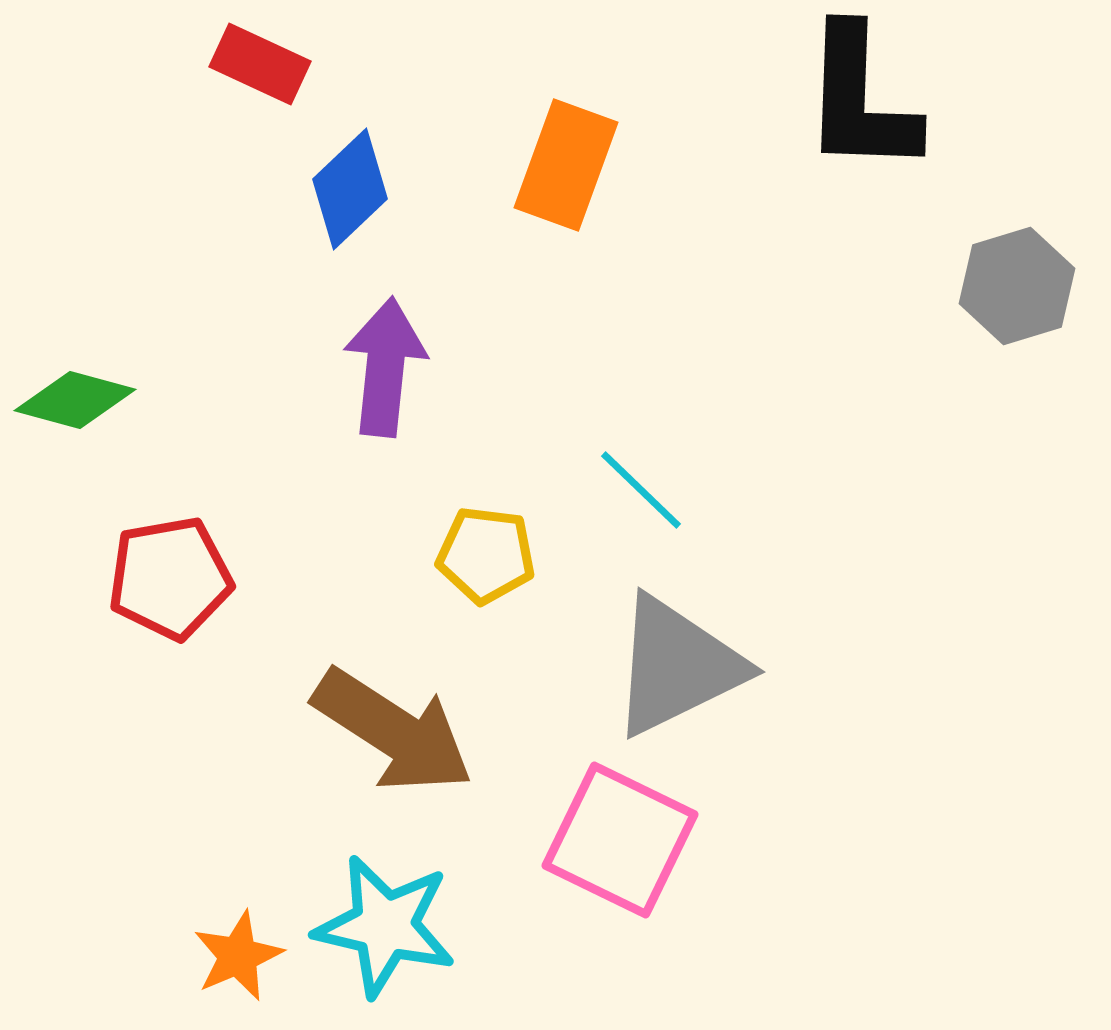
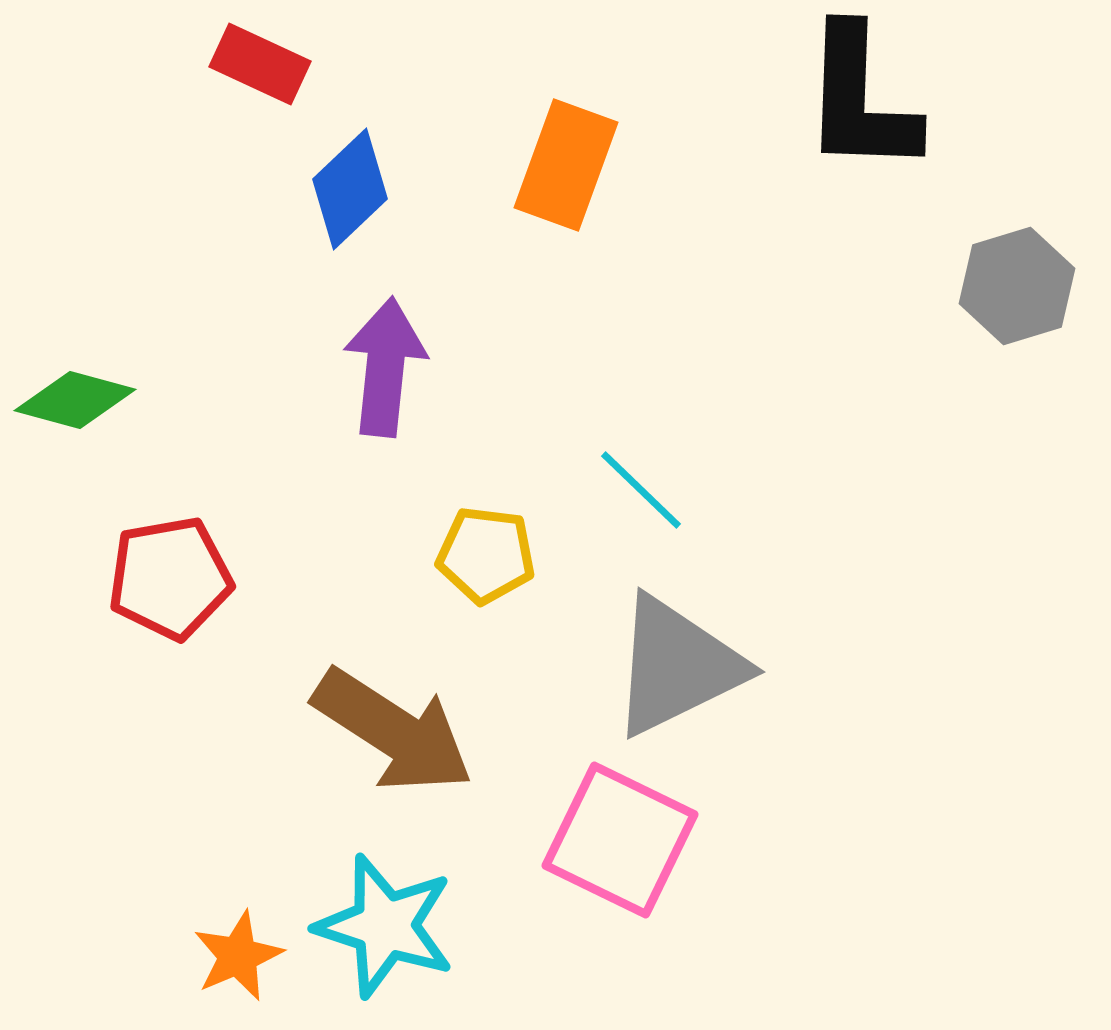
cyan star: rotated 5 degrees clockwise
